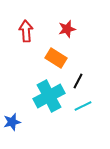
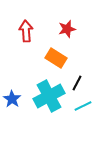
black line: moved 1 px left, 2 px down
blue star: moved 23 px up; rotated 24 degrees counterclockwise
